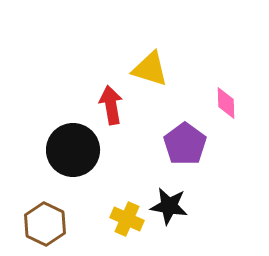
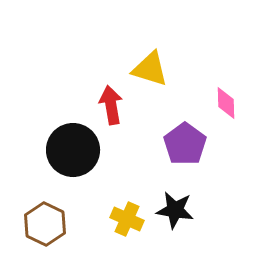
black star: moved 6 px right, 4 px down
